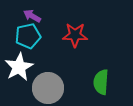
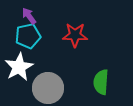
purple arrow: moved 3 px left; rotated 24 degrees clockwise
